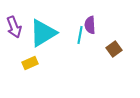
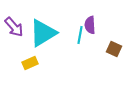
purple arrow: rotated 20 degrees counterclockwise
brown square: rotated 28 degrees counterclockwise
